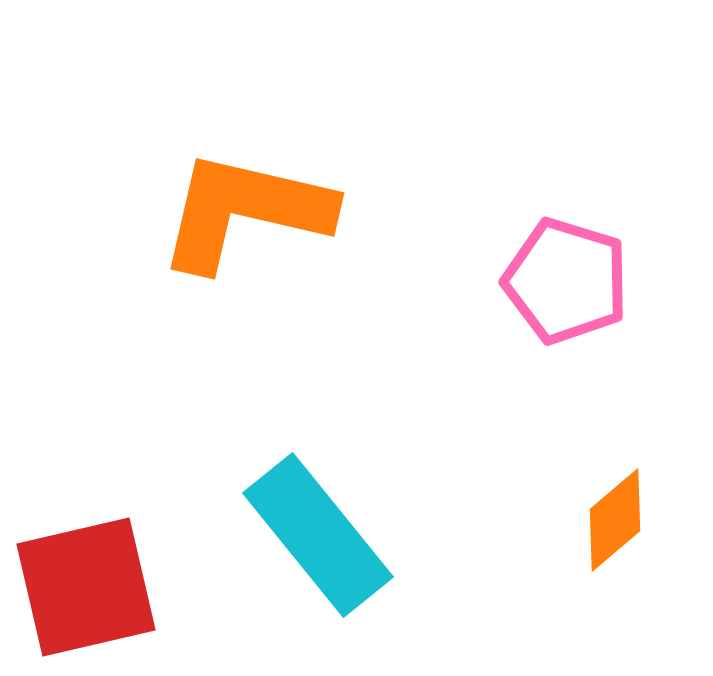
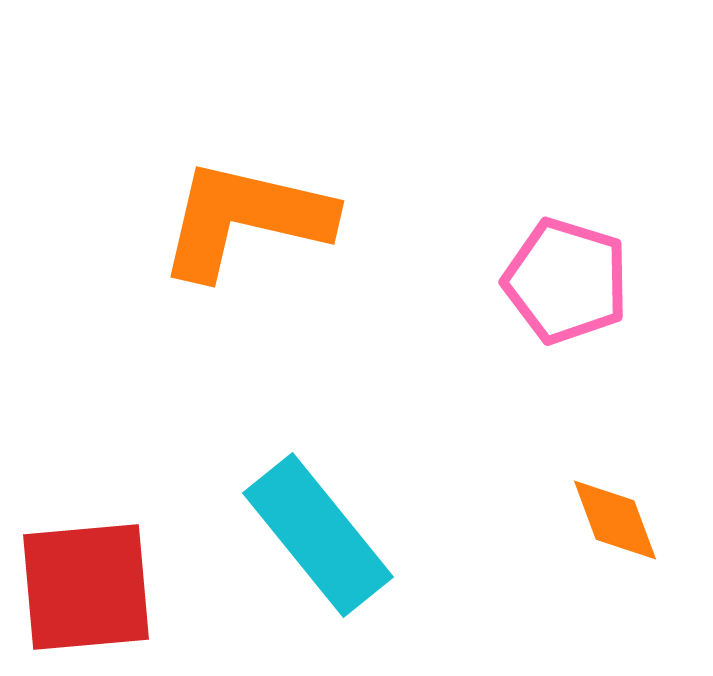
orange L-shape: moved 8 px down
orange diamond: rotated 70 degrees counterclockwise
red square: rotated 8 degrees clockwise
